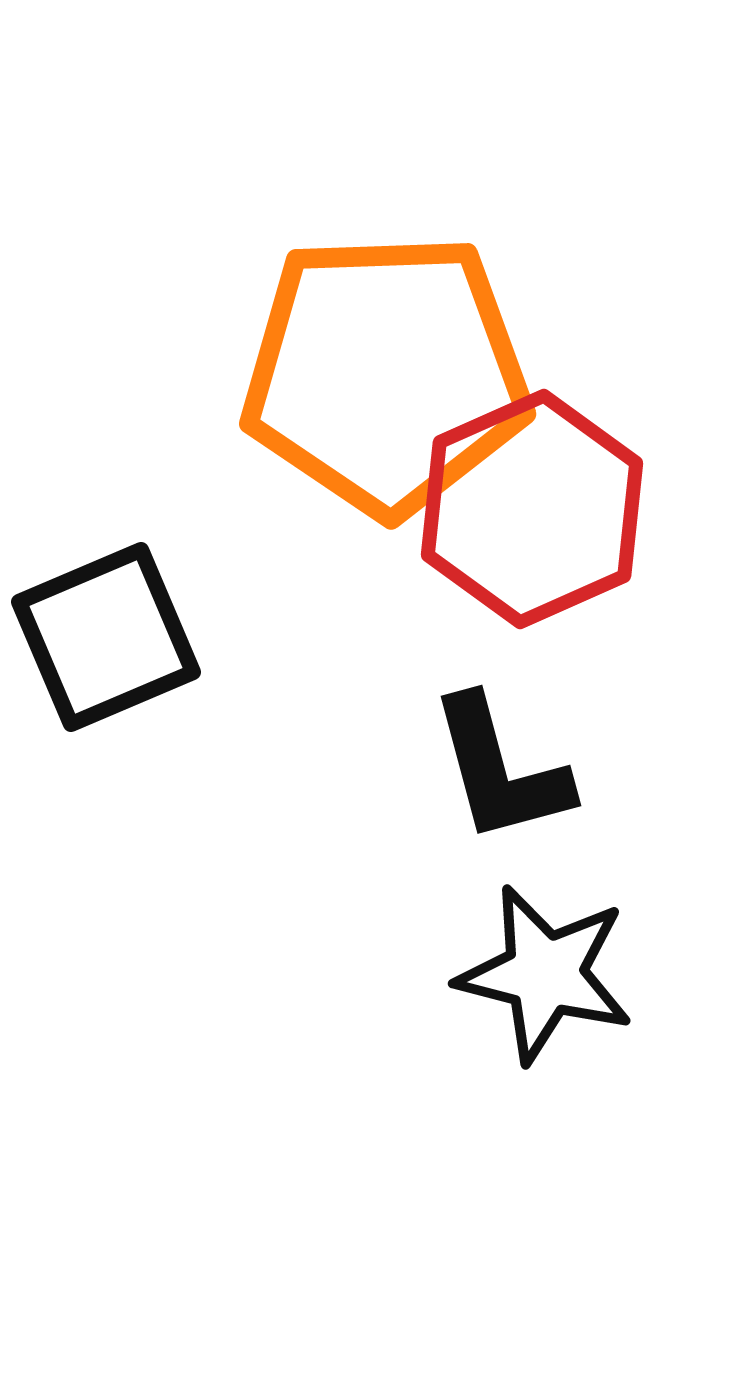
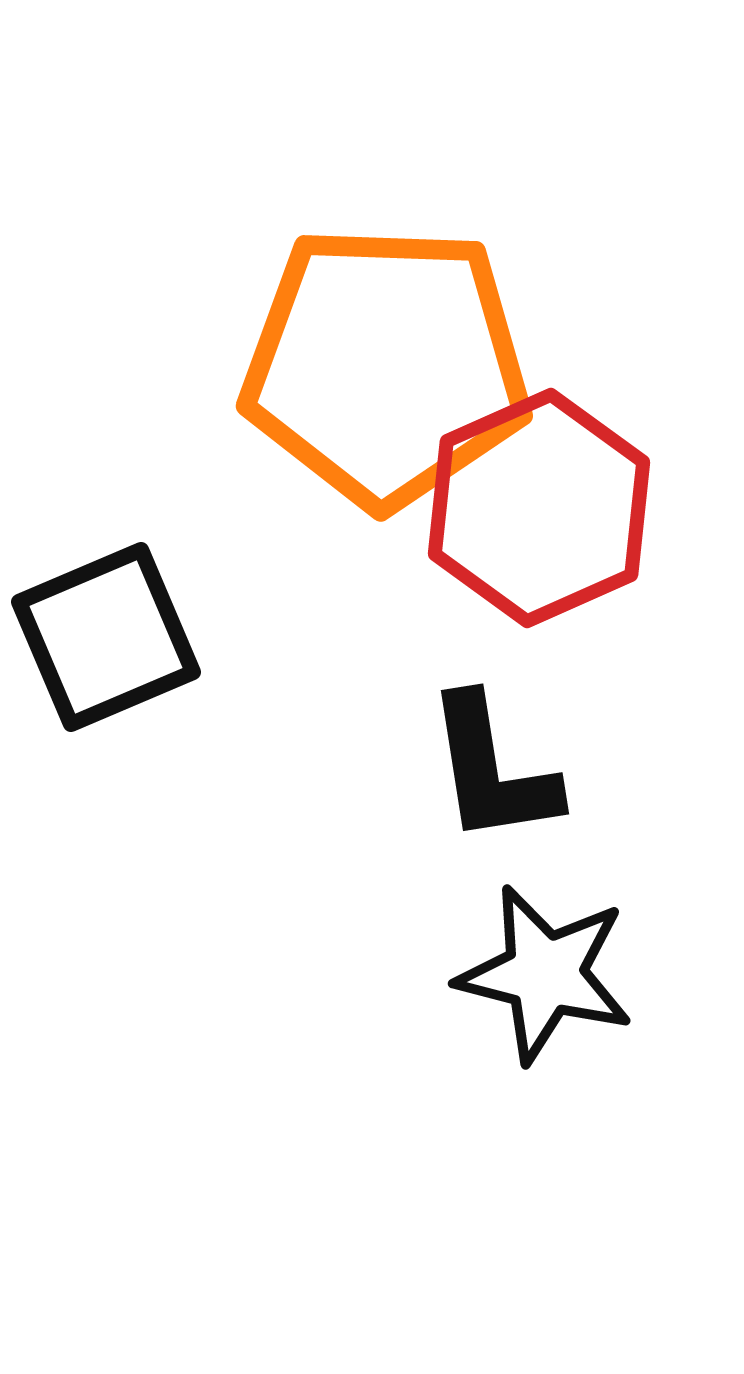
orange pentagon: moved 8 px up; rotated 4 degrees clockwise
red hexagon: moved 7 px right, 1 px up
black L-shape: moved 8 px left; rotated 6 degrees clockwise
